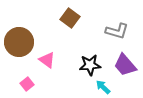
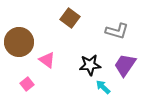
purple trapezoid: rotated 75 degrees clockwise
